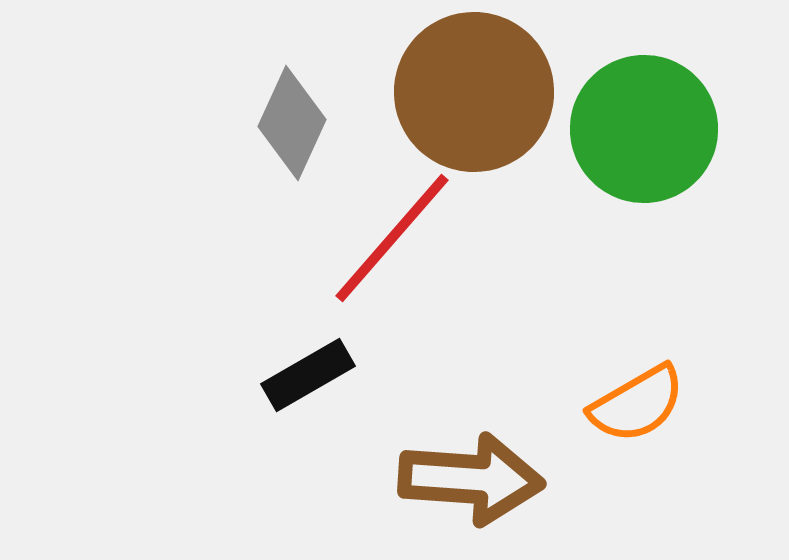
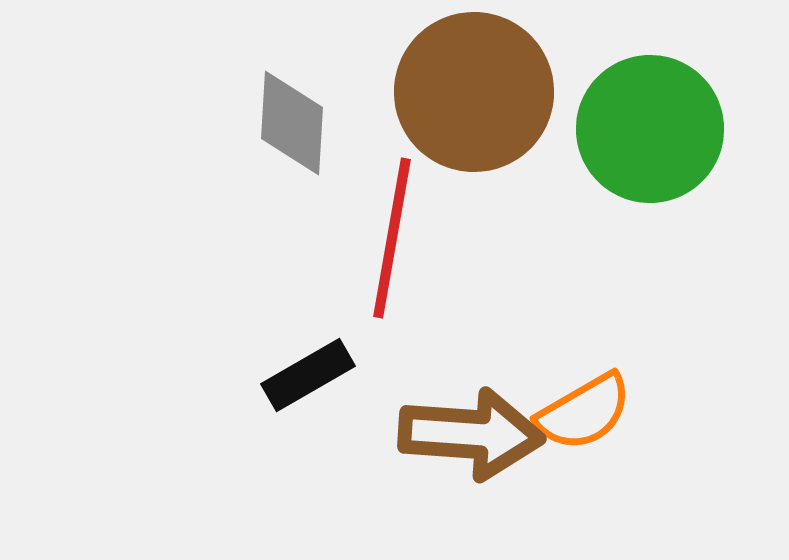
gray diamond: rotated 21 degrees counterclockwise
green circle: moved 6 px right
red line: rotated 31 degrees counterclockwise
orange semicircle: moved 53 px left, 8 px down
brown arrow: moved 45 px up
